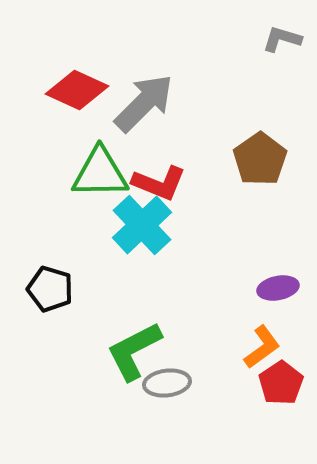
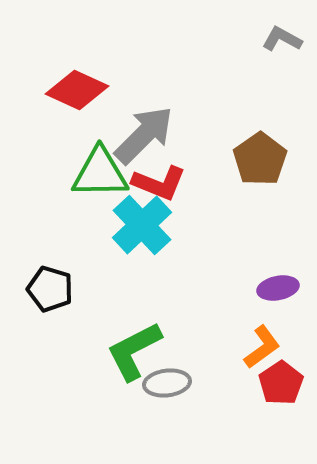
gray L-shape: rotated 12 degrees clockwise
gray arrow: moved 32 px down
